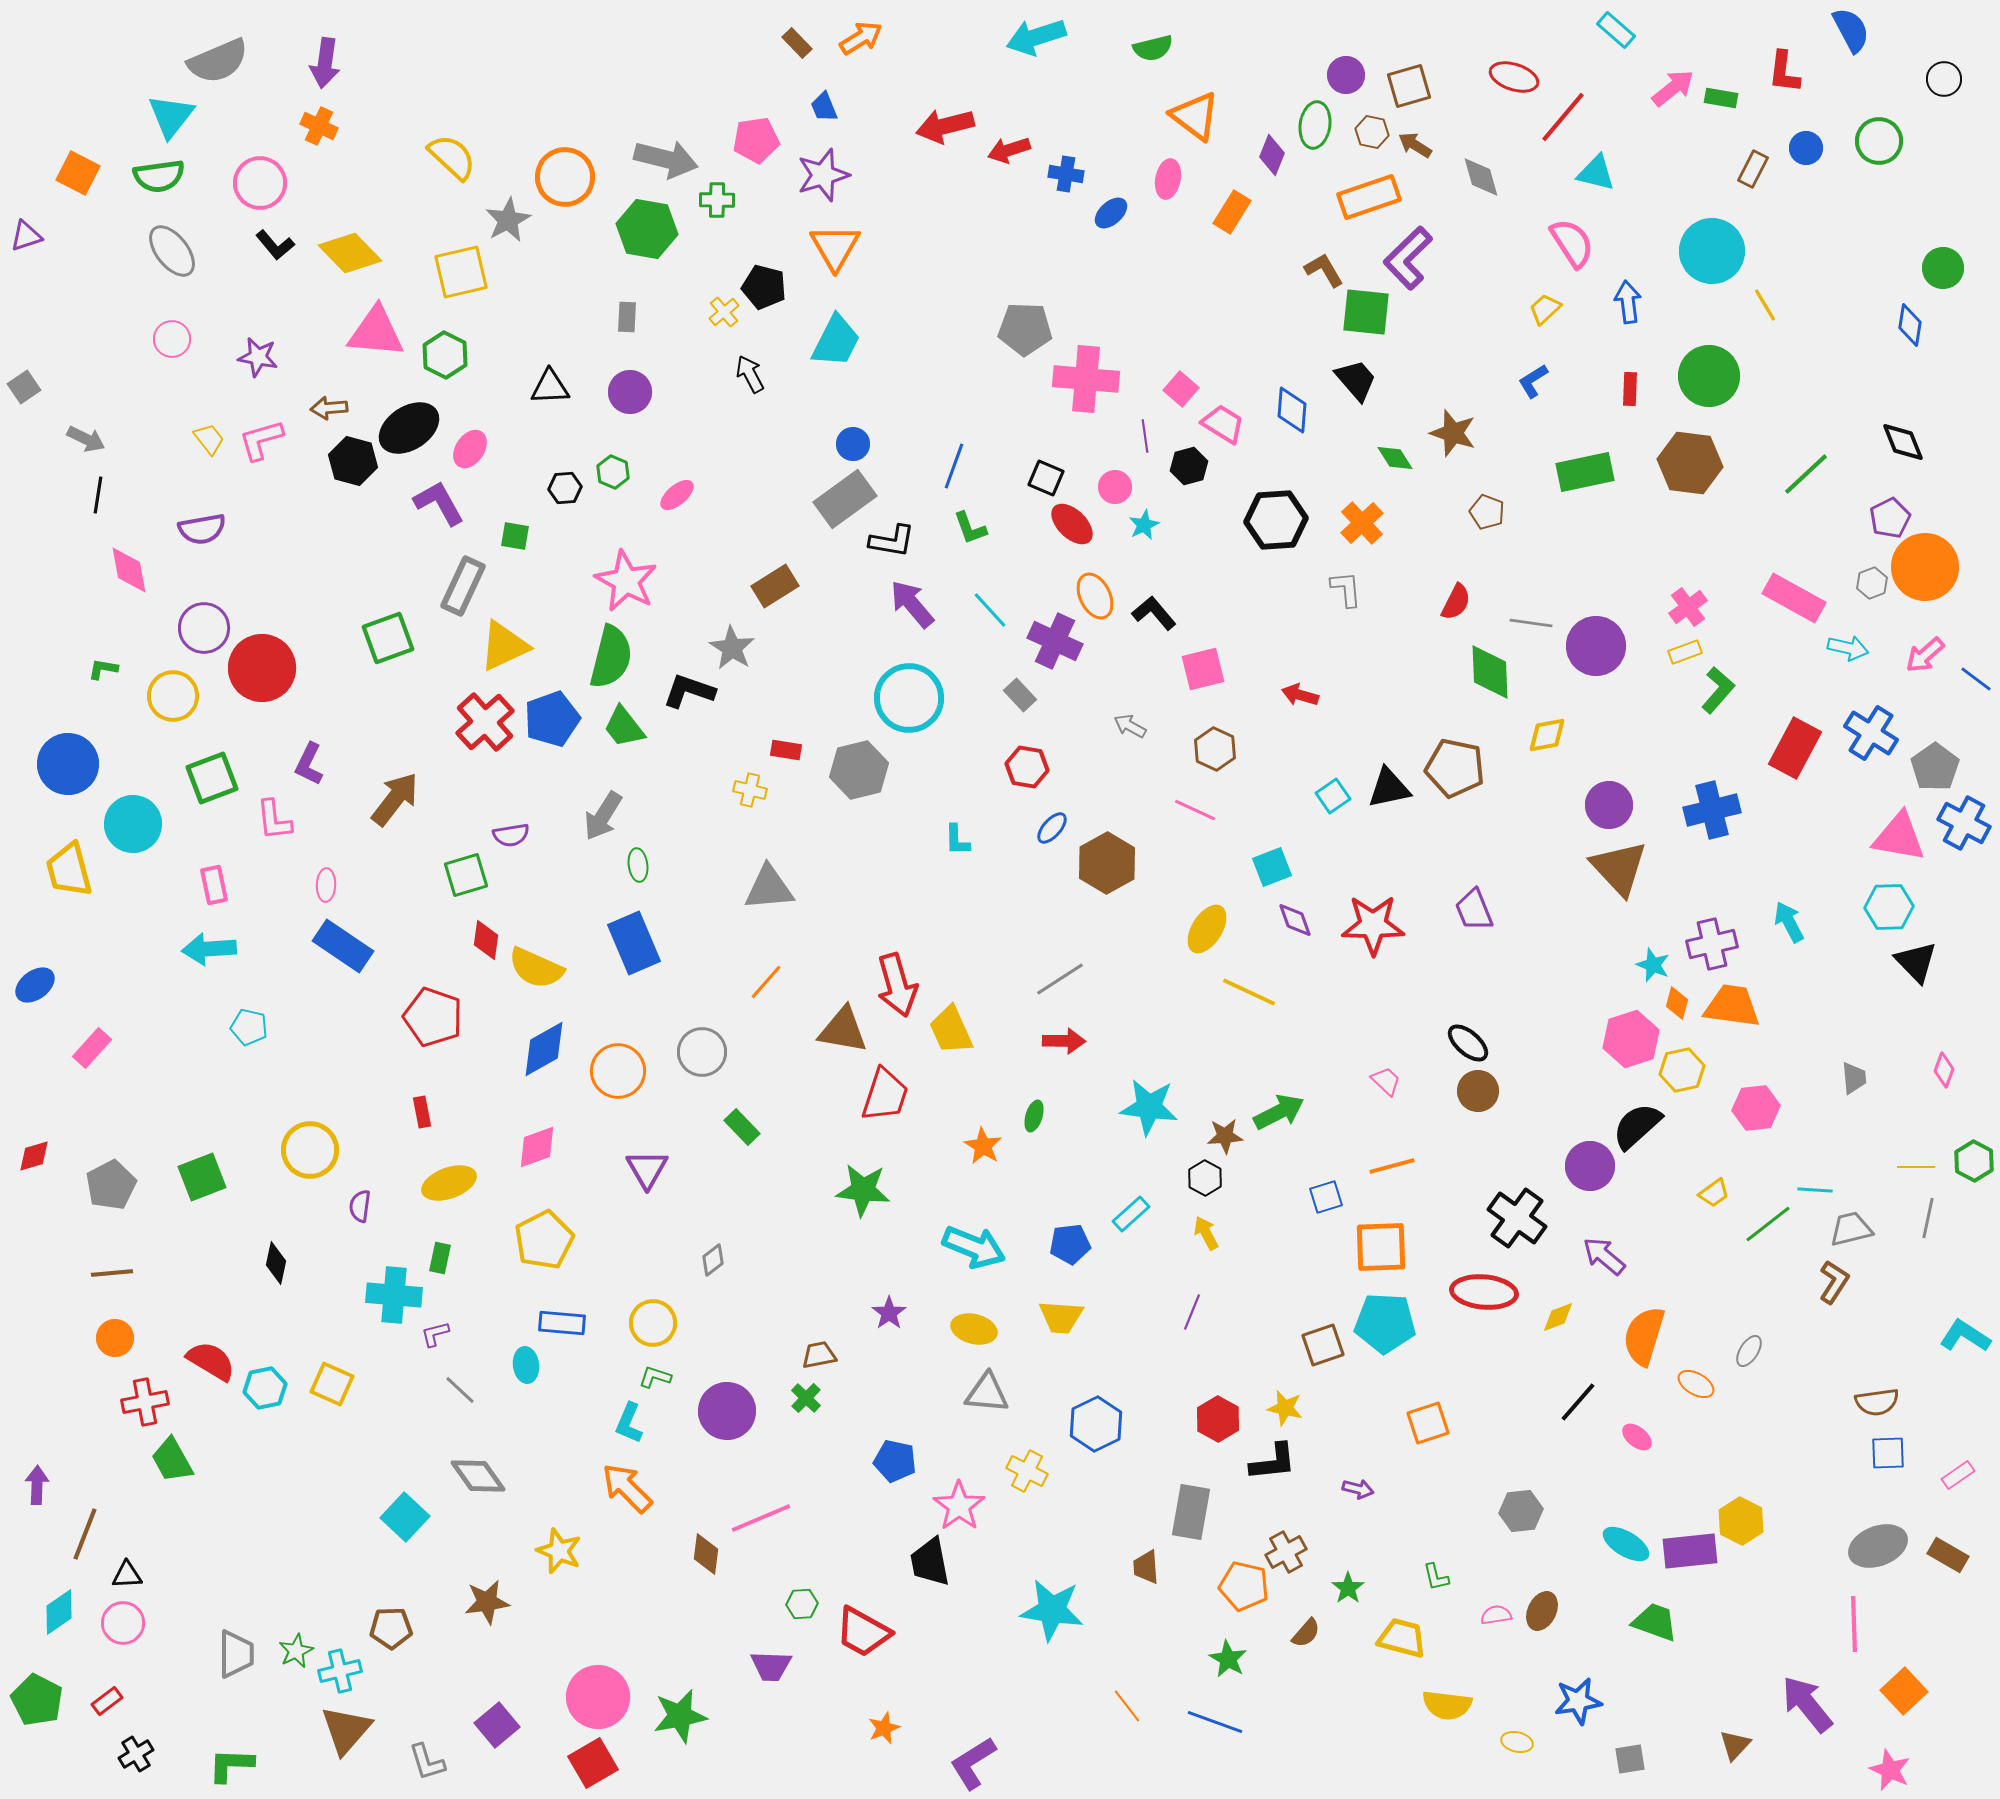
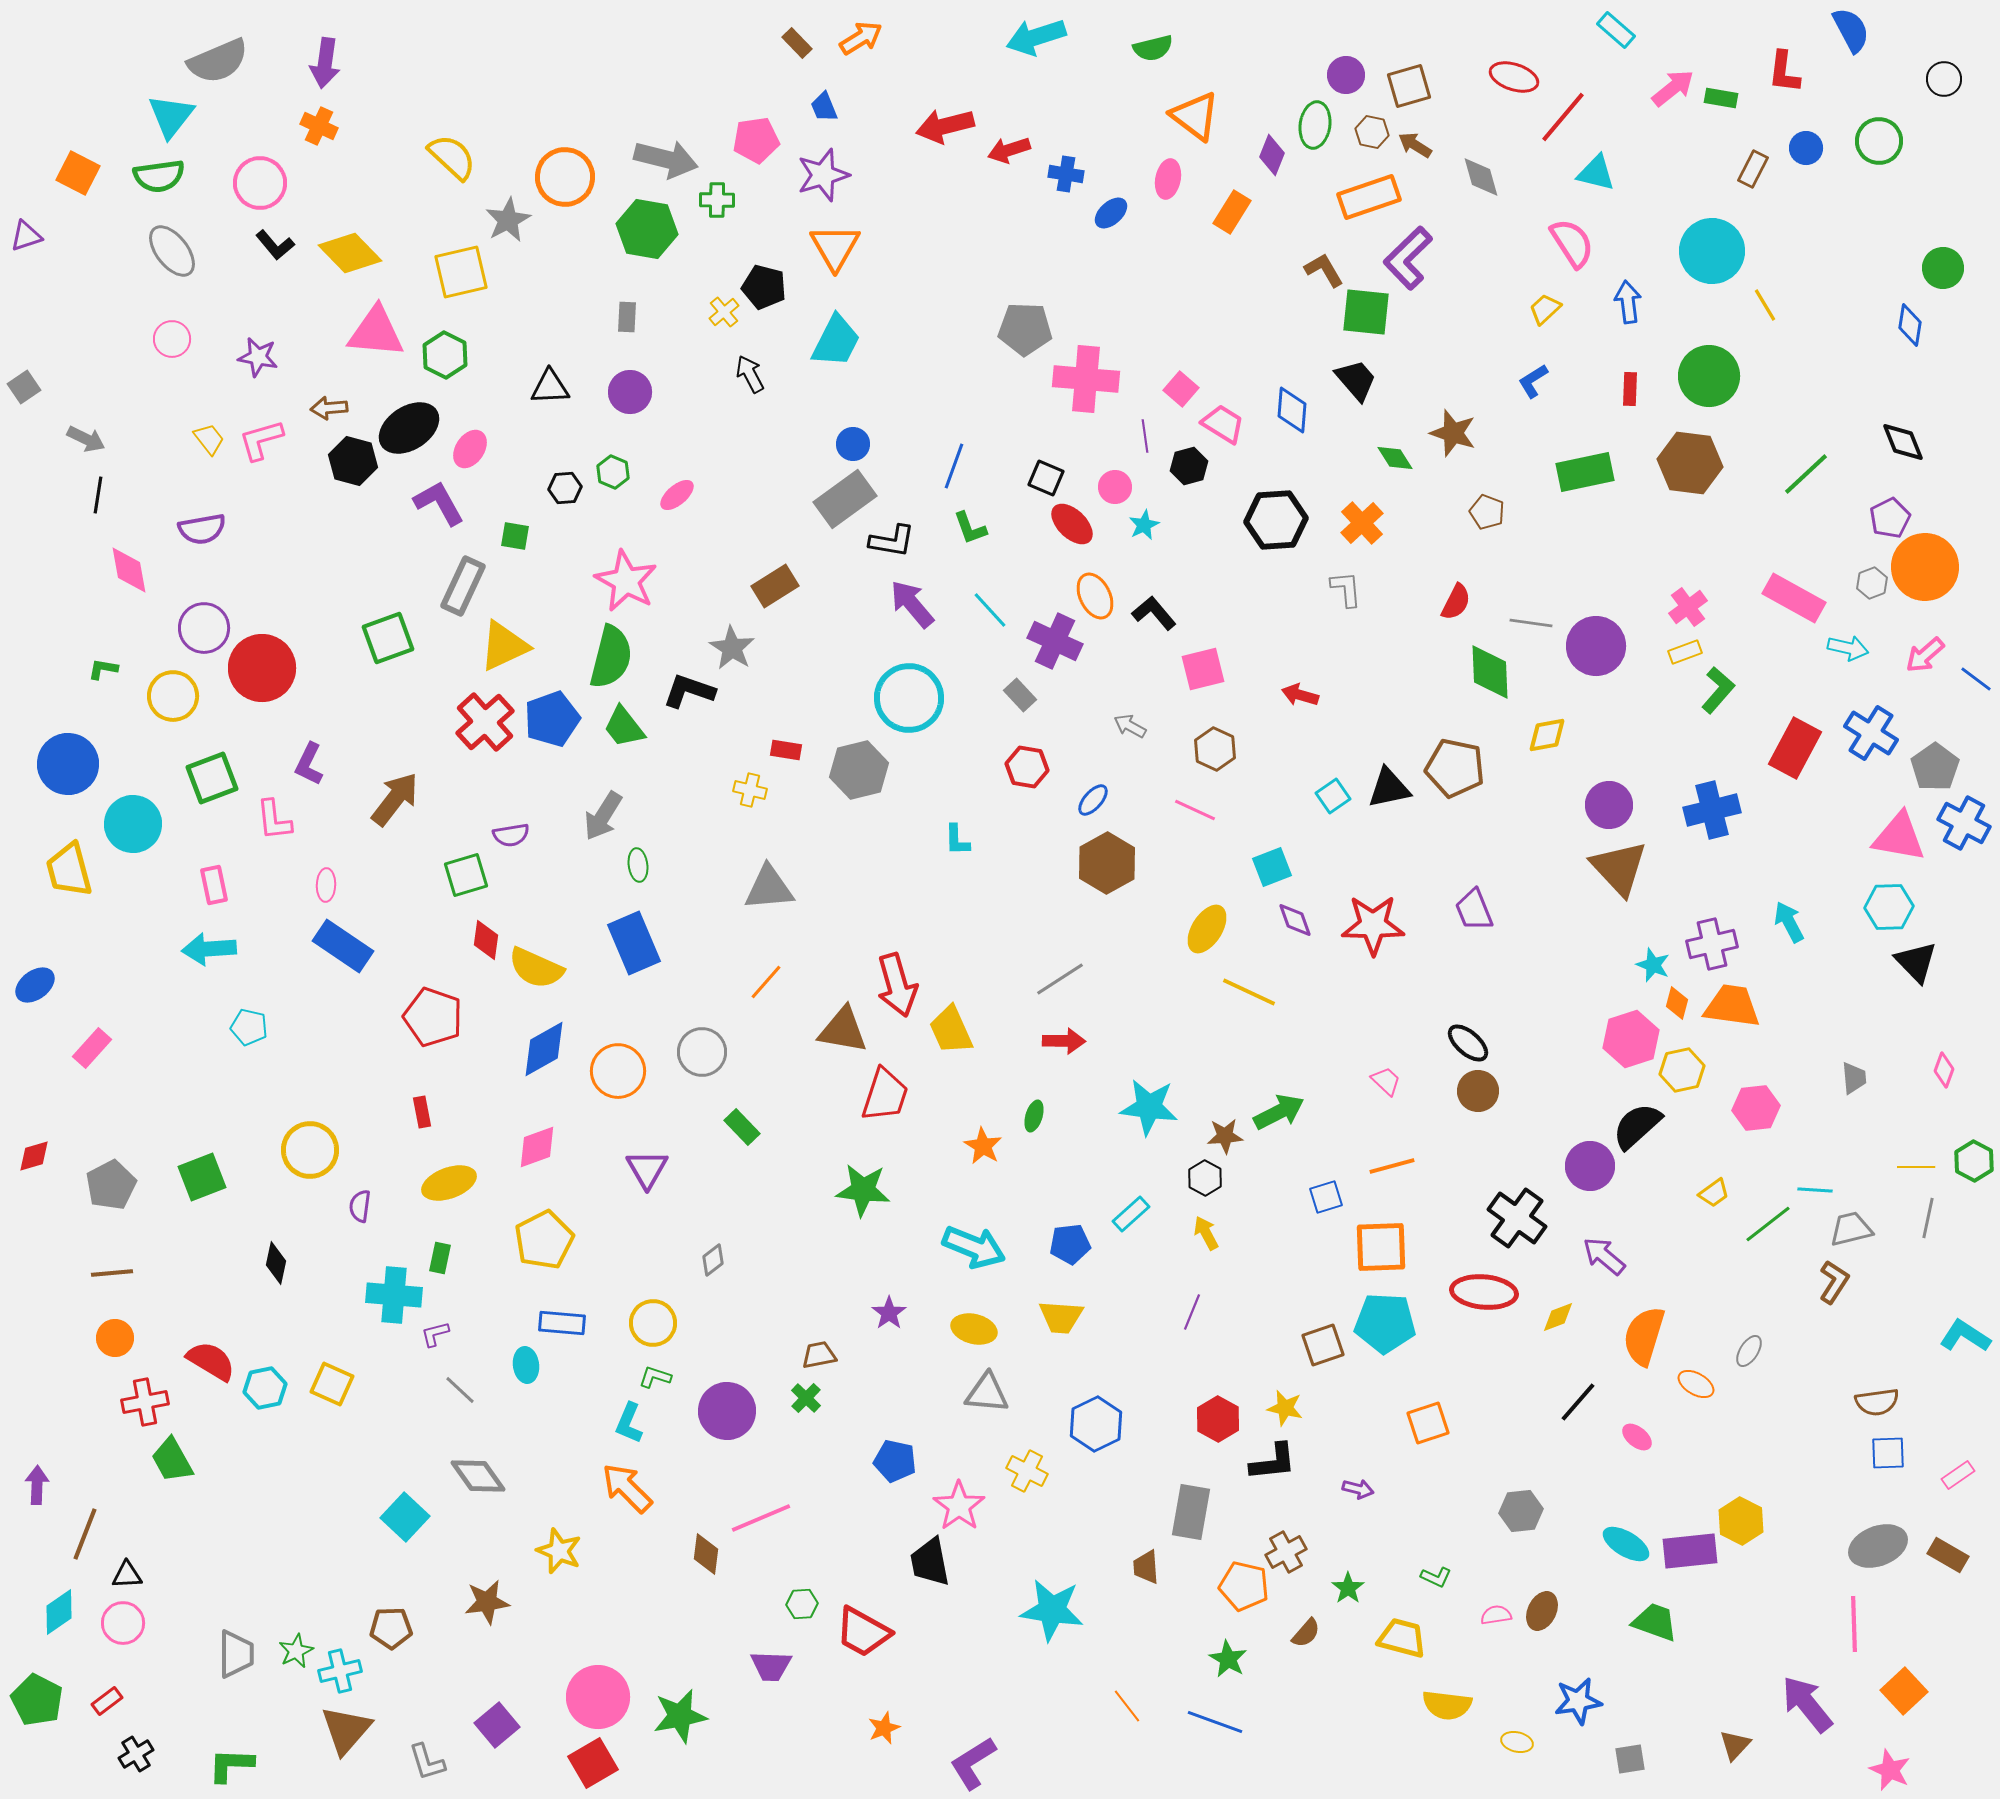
blue ellipse at (1052, 828): moved 41 px right, 28 px up
green L-shape at (1436, 1577): rotated 52 degrees counterclockwise
